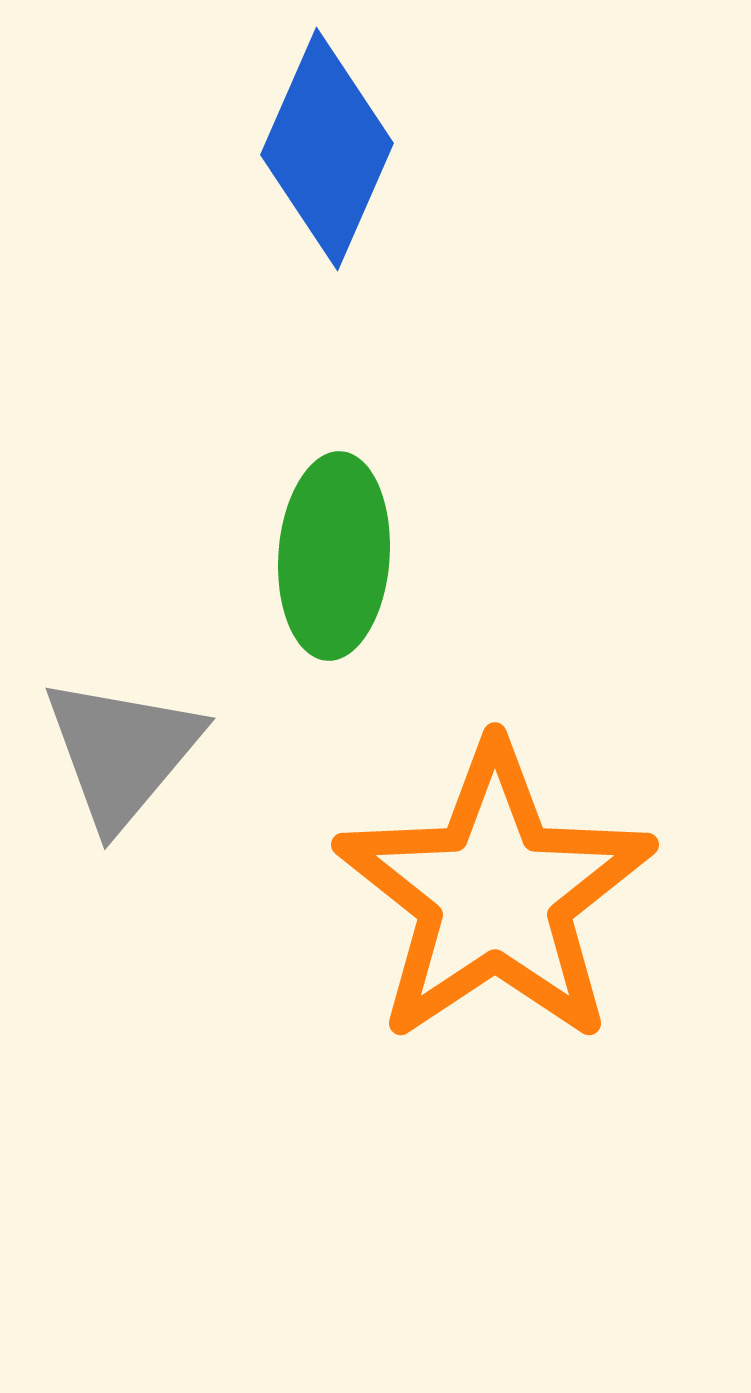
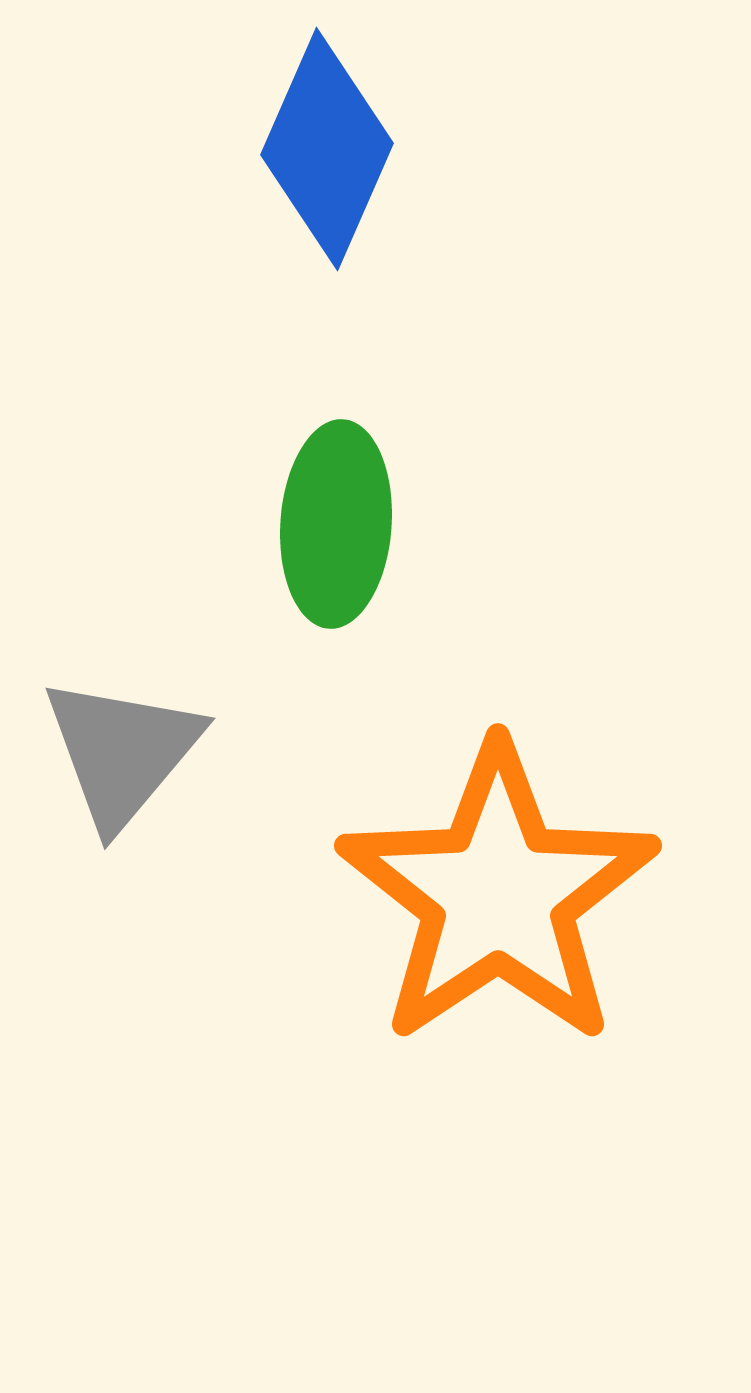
green ellipse: moved 2 px right, 32 px up
orange star: moved 3 px right, 1 px down
